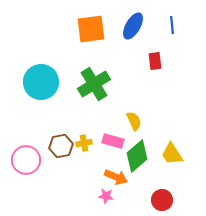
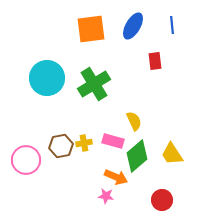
cyan circle: moved 6 px right, 4 px up
